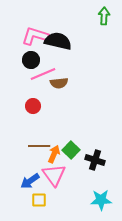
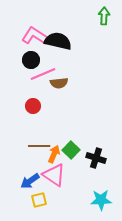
pink L-shape: rotated 16 degrees clockwise
black cross: moved 1 px right, 2 px up
pink triangle: rotated 20 degrees counterclockwise
yellow square: rotated 14 degrees counterclockwise
